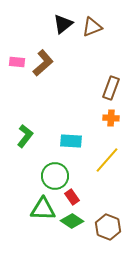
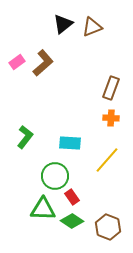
pink rectangle: rotated 42 degrees counterclockwise
green L-shape: moved 1 px down
cyan rectangle: moved 1 px left, 2 px down
